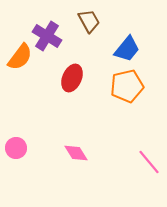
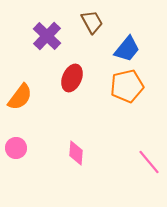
brown trapezoid: moved 3 px right, 1 px down
purple cross: rotated 12 degrees clockwise
orange semicircle: moved 40 px down
pink diamond: rotated 35 degrees clockwise
